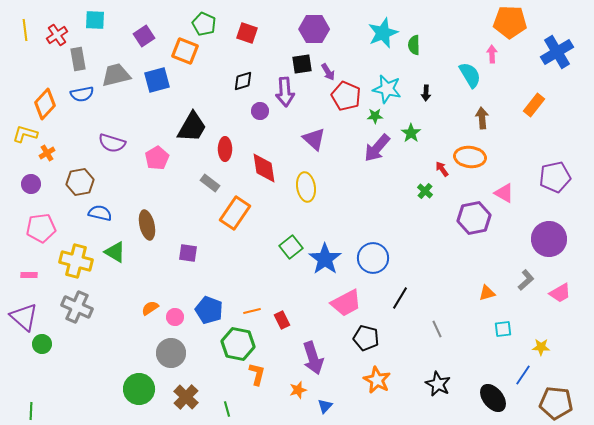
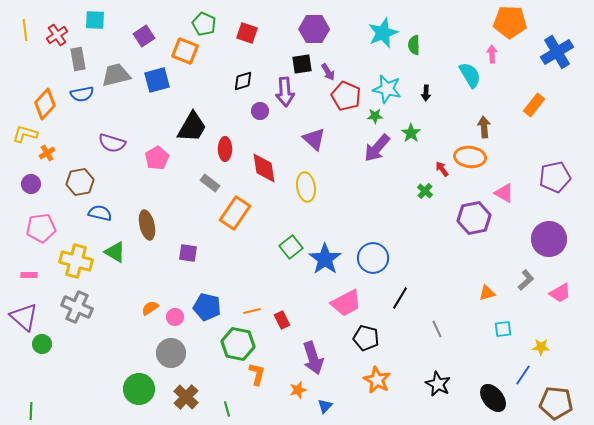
brown arrow at (482, 118): moved 2 px right, 9 px down
blue pentagon at (209, 310): moved 2 px left, 3 px up; rotated 8 degrees counterclockwise
